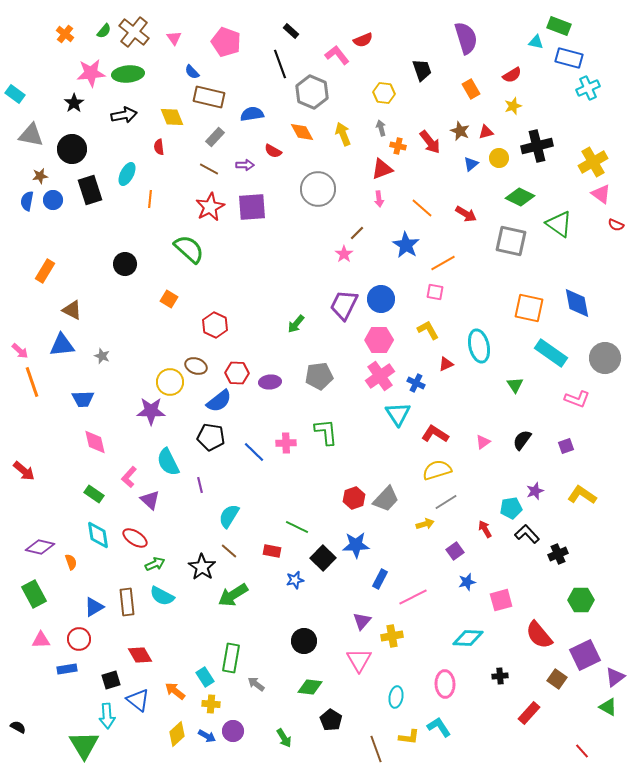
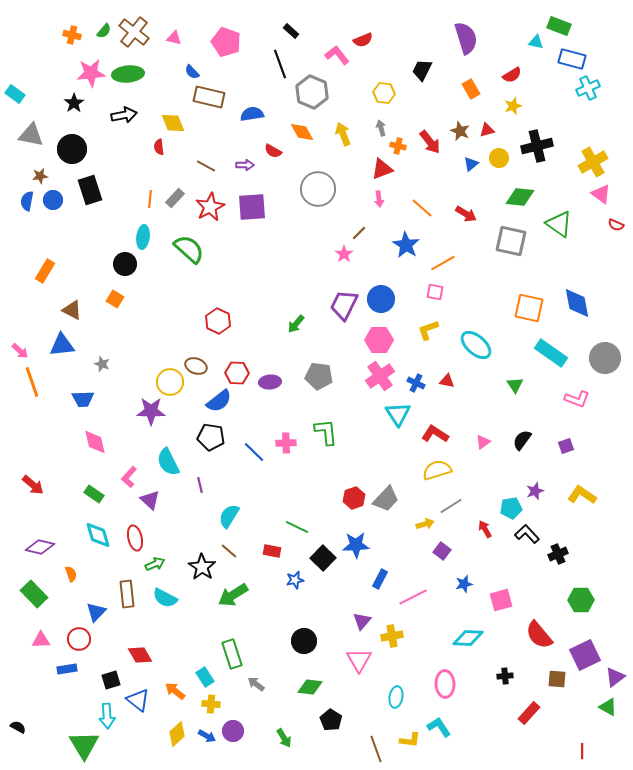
orange cross at (65, 34): moved 7 px right, 1 px down; rotated 24 degrees counterclockwise
pink triangle at (174, 38): rotated 42 degrees counterclockwise
blue rectangle at (569, 58): moved 3 px right, 1 px down
black trapezoid at (422, 70): rotated 135 degrees counterclockwise
yellow diamond at (172, 117): moved 1 px right, 6 px down
red triangle at (486, 132): moved 1 px right, 2 px up
gray rectangle at (215, 137): moved 40 px left, 61 px down
brown line at (209, 169): moved 3 px left, 3 px up
cyan ellipse at (127, 174): moved 16 px right, 63 px down; rotated 20 degrees counterclockwise
green diamond at (520, 197): rotated 20 degrees counterclockwise
brown line at (357, 233): moved 2 px right
orange square at (169, 299): moved 54 px left
red hexagon at (215, 325): moved 3 px right, 4 px up
yellow L-shape at (428, 330): rotated 80 degrees counterclockwise
cyan ellipse at (479, 346): moved 3 px left, 1 px up; rotated 36 degrees counterclockwise
gray star at (102, 356): moved 8 px down
red triangle at (446, 364): moved 1 px right, 17 px down; rotated 35 degrees clockwise
gray pentagon at (319, 376): rotated 16 degrees clockwise
red arrow at (24, 471): moved 9 px right, 14 px down
gray line at (446, 502): moved 5 px right, 4 px down
cyan diamond at (98, 535): rotated 8 degrees counterclockwise
red ellipse at (135, 538): rotated 45 degrees clockwise
purple square at (455, 551): moved 13 px left; rotated 18 degrees counterclockwise
orange semicircle at (71, 562): moved 12 px down
blue star at (467, 582): moved 3 px left, 2 px down
green rectangle at (34, 594): rotated 16 degrees counterclockwise
cyan semicircle at (162, 596): moved 3 px right, 2 px down
brown rectangle at (127, 602): moved 8 px up
blue triangle at (94, 607): moved 2 px right, 5 px down; rotated 15 degrees counterclockwise
green rectangle at (231, 658): moved 1 px right, 4 px up; rotated 28 degrees counterclockwise
black cross at (500, 676): moved 5 px right
brown square at (557, 679): rotated 30 degrees counterclockwise
yellow L-shape at (409, 737): moved 1 px right, 3 px down
red line at (582, 751): rotated 42 degrees clockwise
